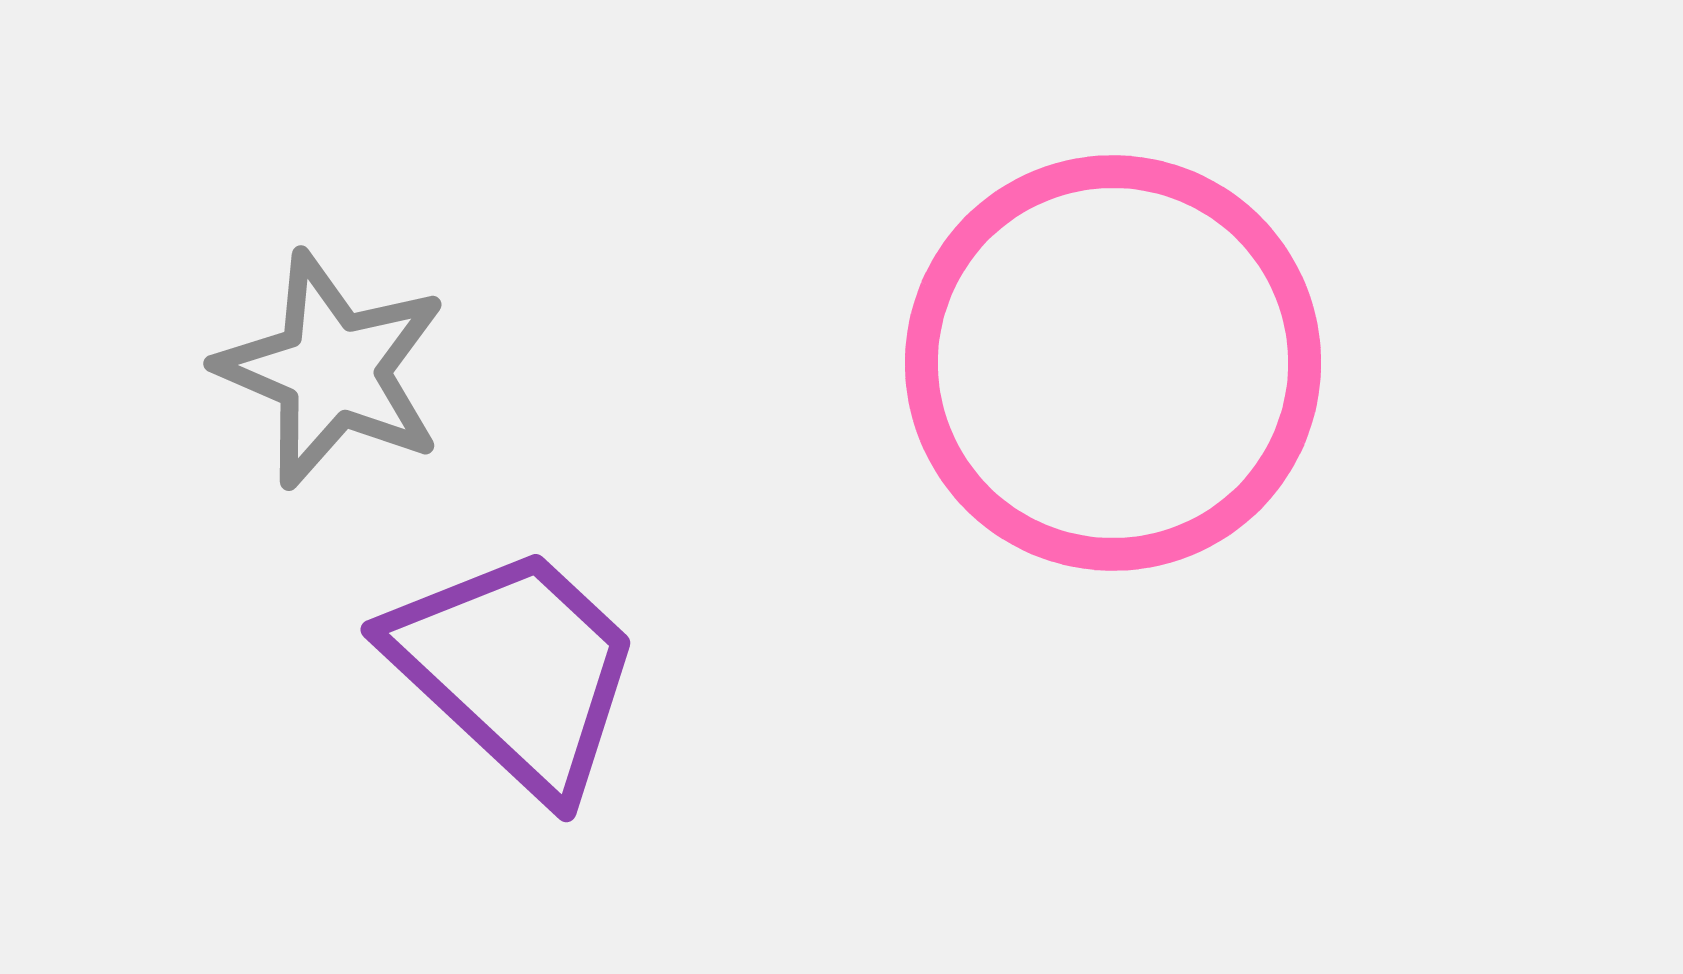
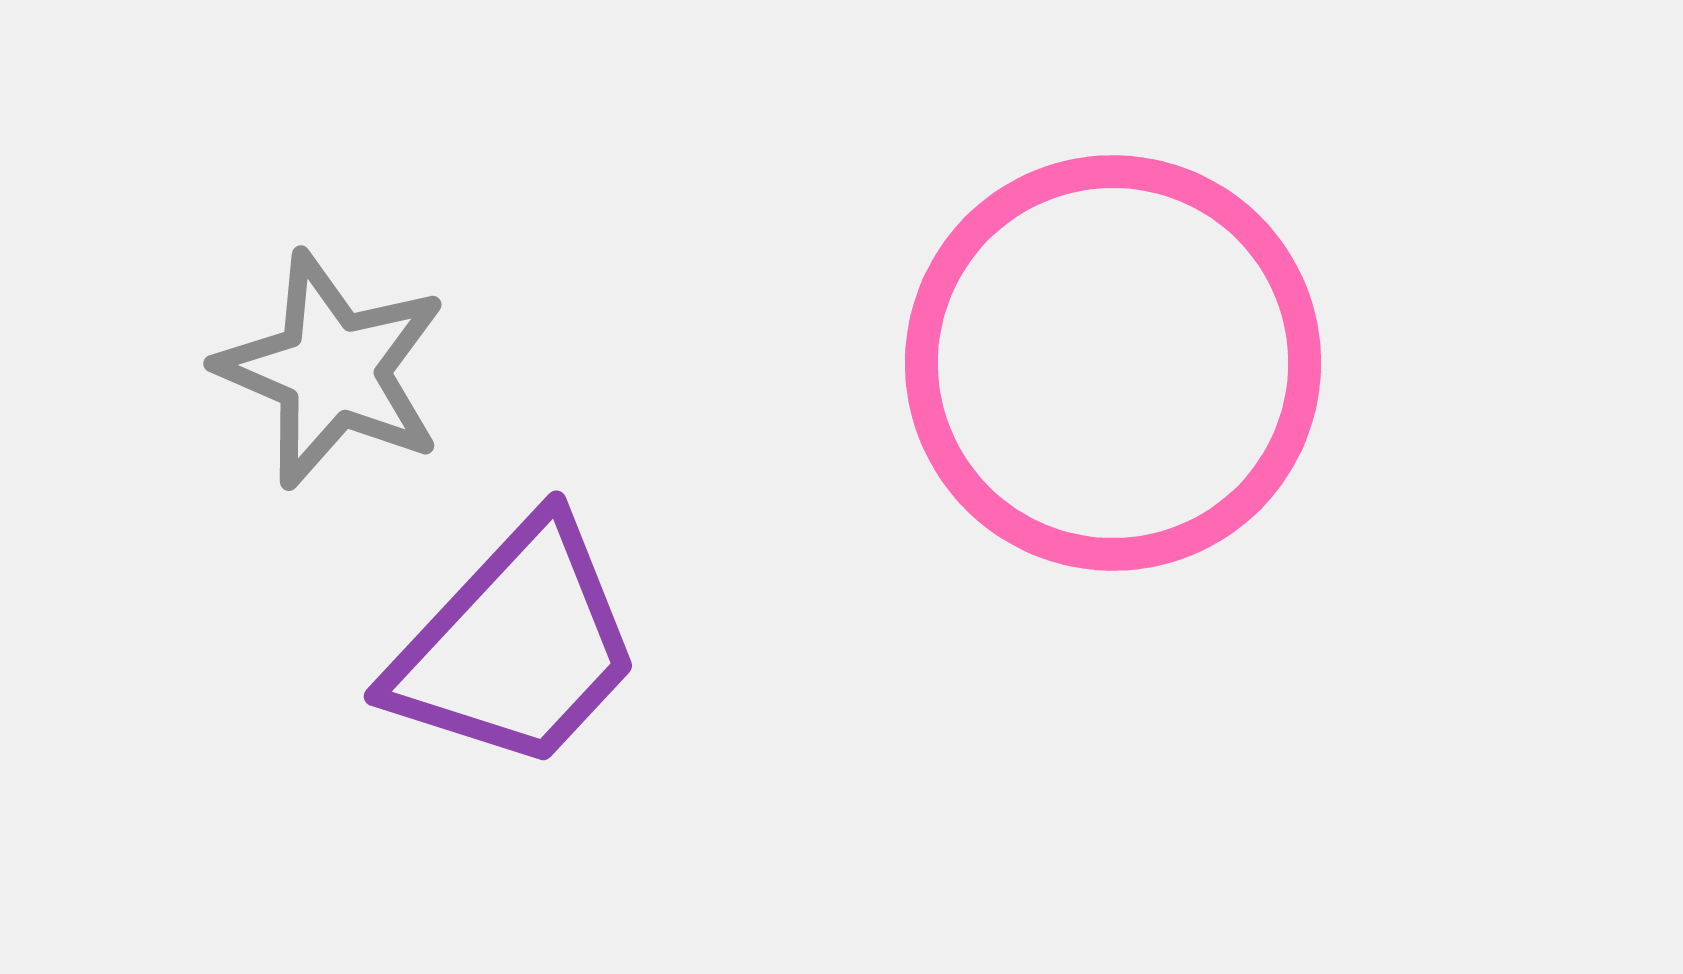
purple trapezoid: moved 24 px up; rotated 90 degrees clockwise
